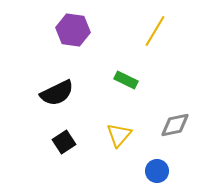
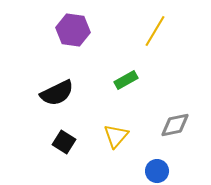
green rectangle: rotated 55 degrees counterclockwise
yellow triangle: moved 3 px left, 1 px down
black square: rotated 25 degrees counterclockwise
